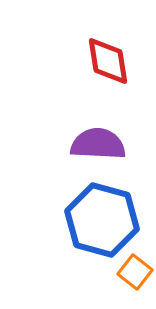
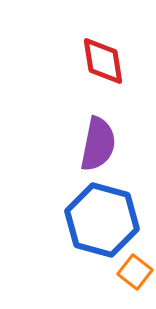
red diamond: moved 5 px left
purple semicircle: rotated 98 degrees clockwise
